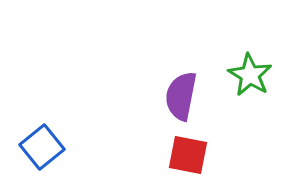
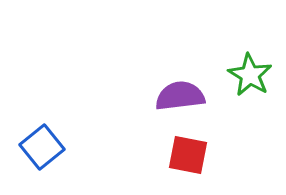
purple semicircle: moved 1 px left; rotated 72 degrees clockwise
